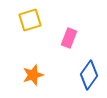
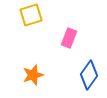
yellow square: moved 1 px right, 5 px up
